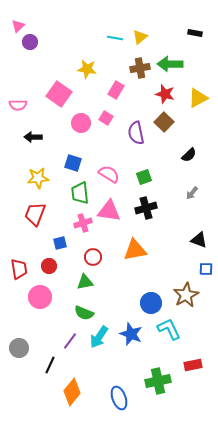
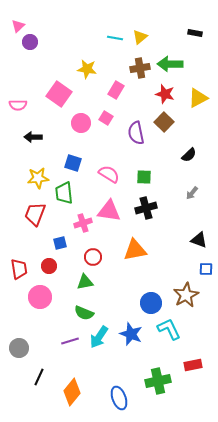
green square at (144, 177): rotated 21 degrees clockwise
green trapezoid at (80, 193): moved 16 px left
purple line at (70, 341): rotated 36 degrees clockwise
black line at (50, 365): moved 11 px left, 12 px down
